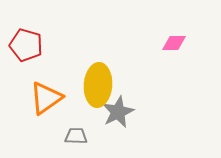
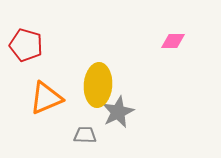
pink diamond: moved 1 px left, 2 px up
orange triangle: rotated 12 degrees clockwise
gray trapezoid: moved 9 px right, 1 px up
